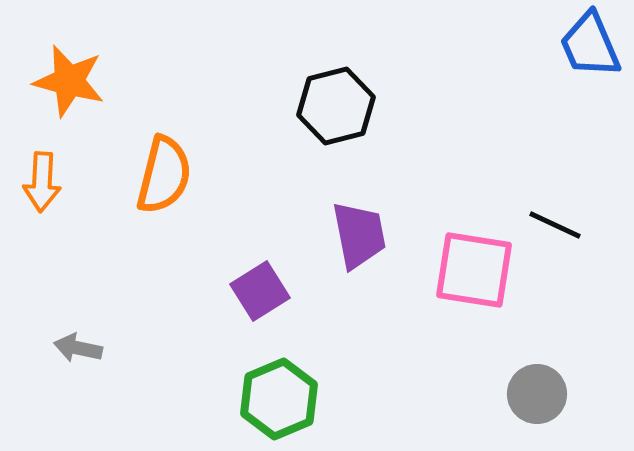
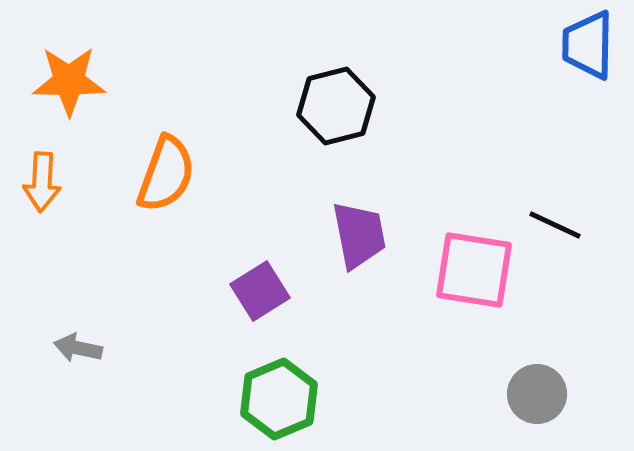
blue trapezoid: moved 2 px left; rotated 24 degrees clockwise
orange star: rotated 14 degrees counterclockwise
orange semicircle: moved 2 px right, 1 px up; rotated 6 degrees clockwise
